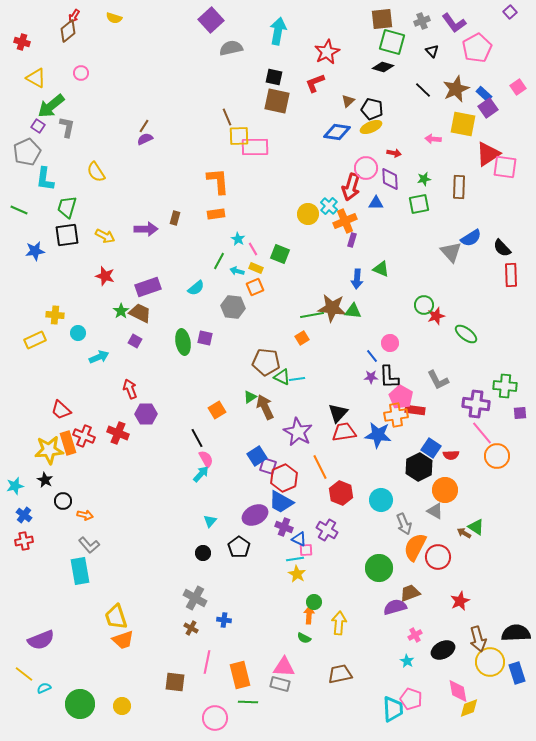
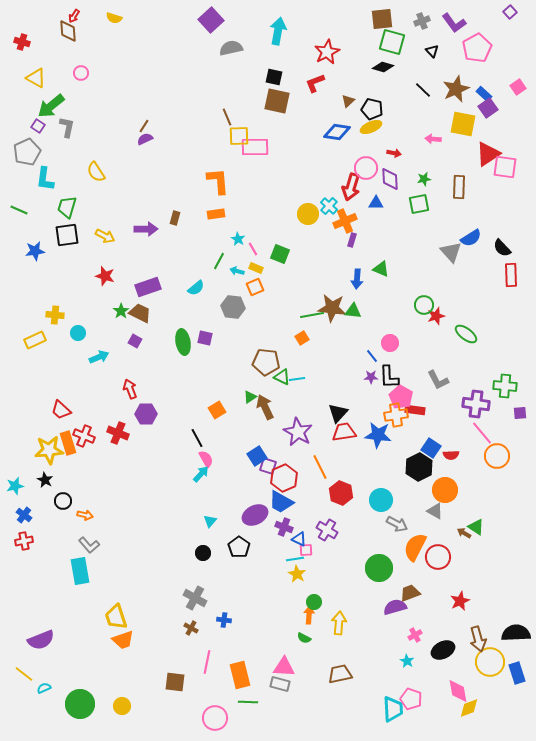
brown diamond at (68, 31): rotated 55 degrees counterclockwise
gray arrow at (404, 524): moved 7 px left; rotated 40 degrees counterclockwise
